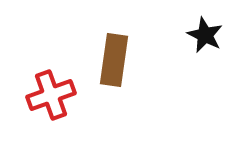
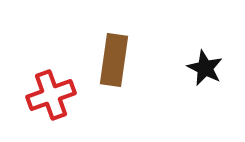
black star: moved 33 px down
